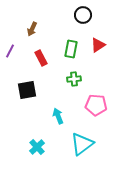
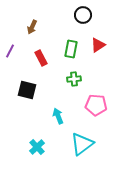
brown arrow: moved 2 px up
black square: rotated 24 degrees clockwise
